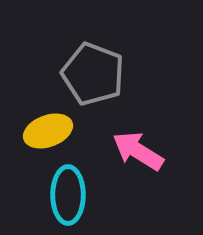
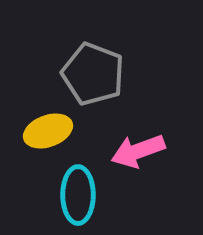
pink arrow: rotated 52 degrees counterclockwise
cyan ellipse: moved 10 px right
